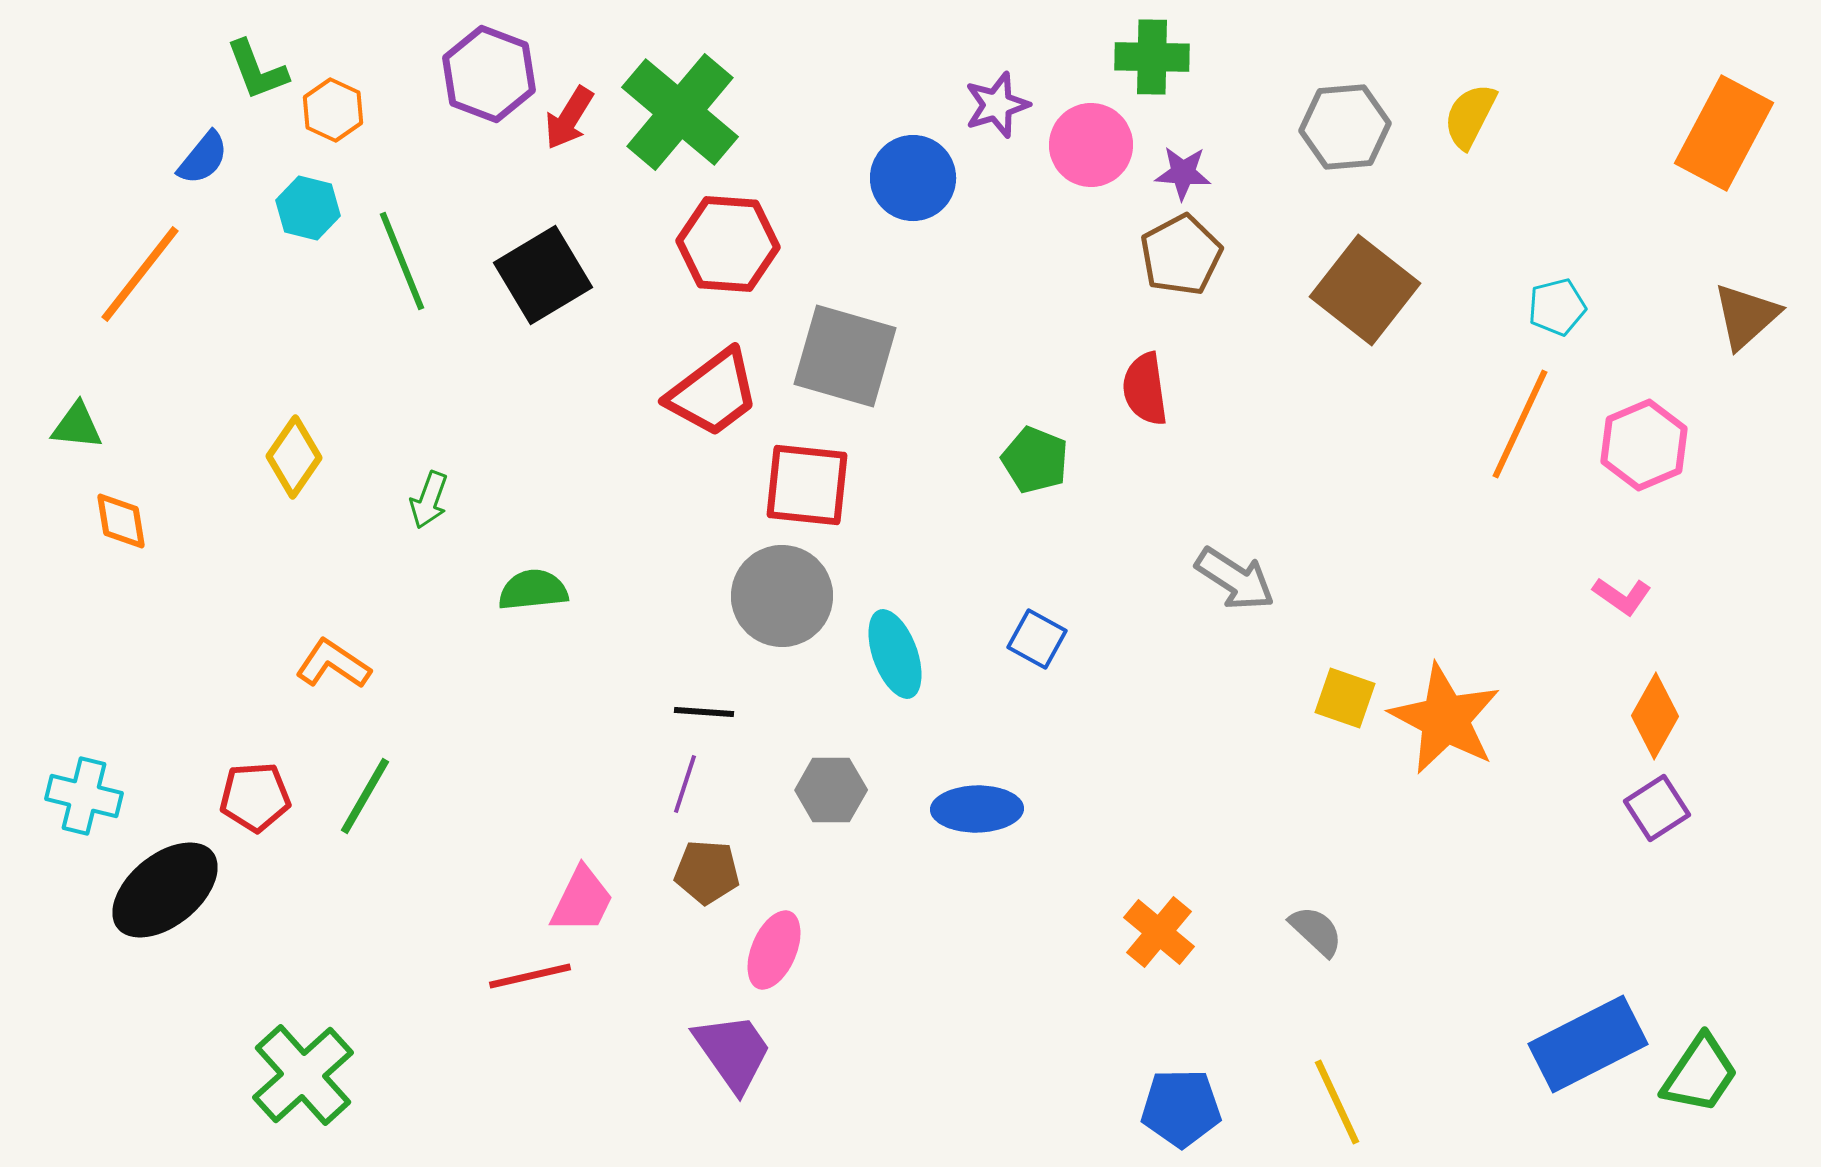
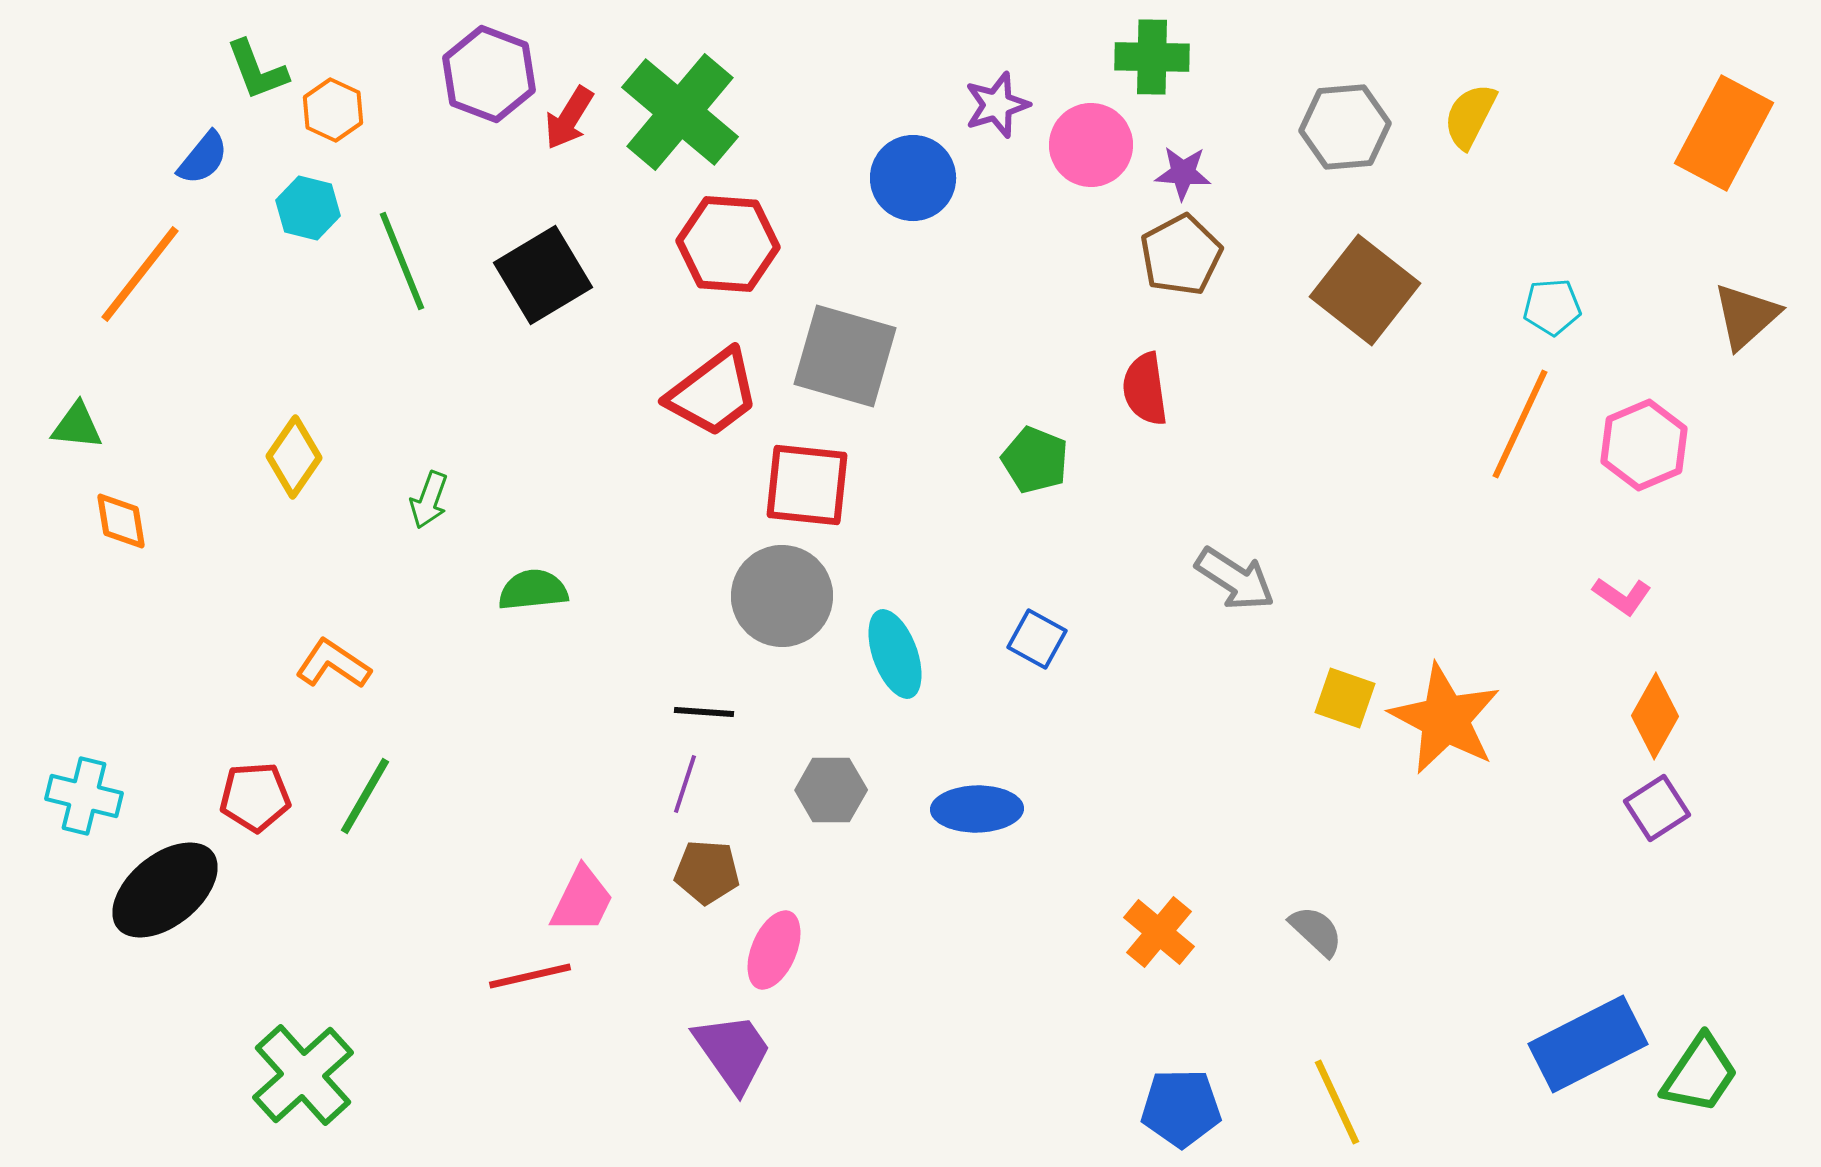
cyan pentagon at (1557, 307): moved 5 px left; rotated 10 degrees clockwise
